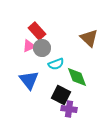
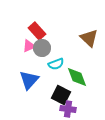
blue triangle: rotated 20 degrees clockwise
purple cross: moved 1 px left
